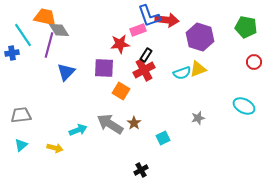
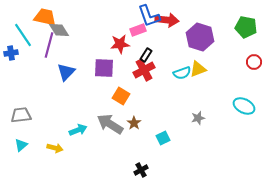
blue cross: moved 1 px left
orange square: moved 5 px down
